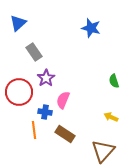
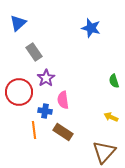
pink semicircle: rotated 30 degrees counterclockwise
blue cross: moved 1 px up
brown rectangle: moved 2 px left, 2 px up
brown triangle: moved 1 px right, 1 px down
